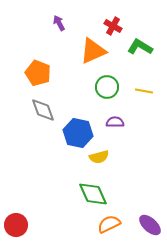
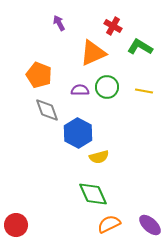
orange triangle: moved 2 px down
orange pentagon: moved 1 px right, 2 px down
gray diamond: moved 4 px right
purple semicircle: moved 35 px left, 32 px up
blue hexagon: rotated 16 degrees clockwise
